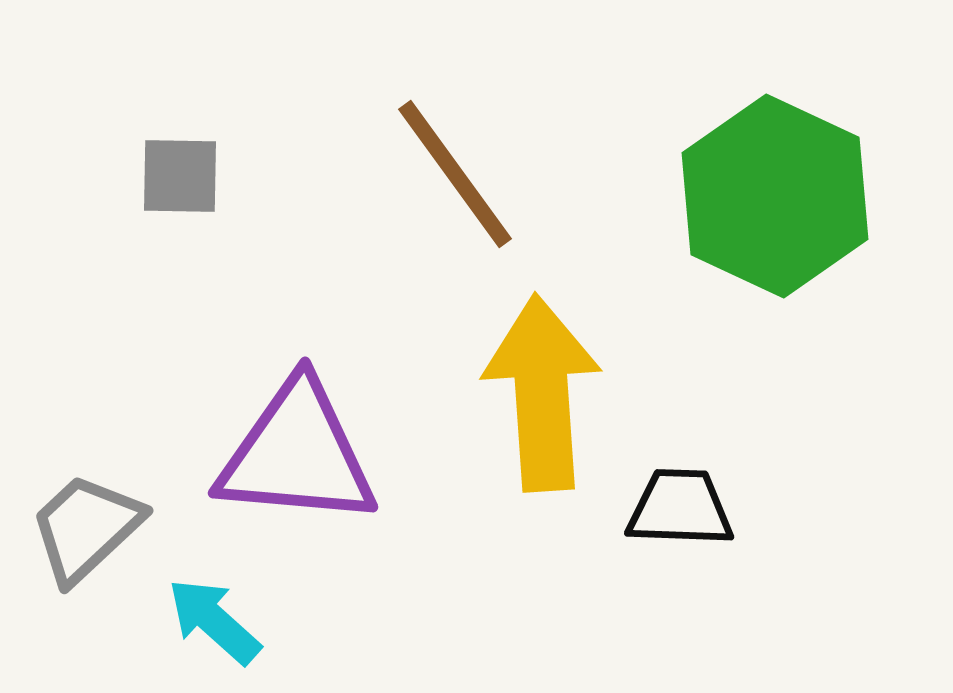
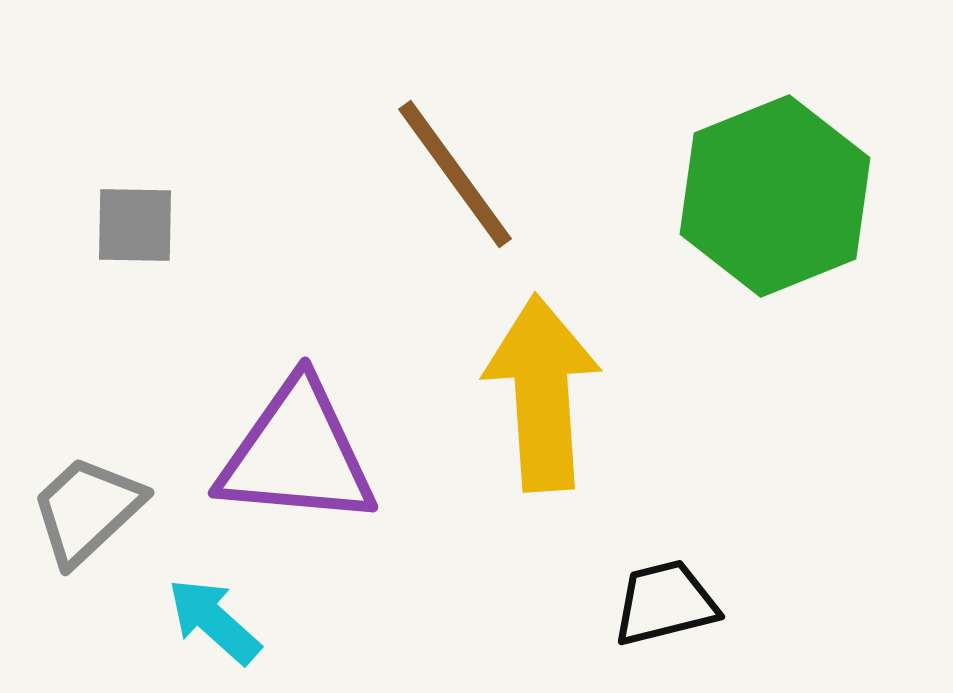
gray square: moved 45 px left, 49 px down
green hexagon: rotated 13 degrees clockwise
black trapezoid: moved 15 px left, 95 px down; rotated 16 degrees counterclockwise
gray trapezoid: moved 1 px right, 18 px up
